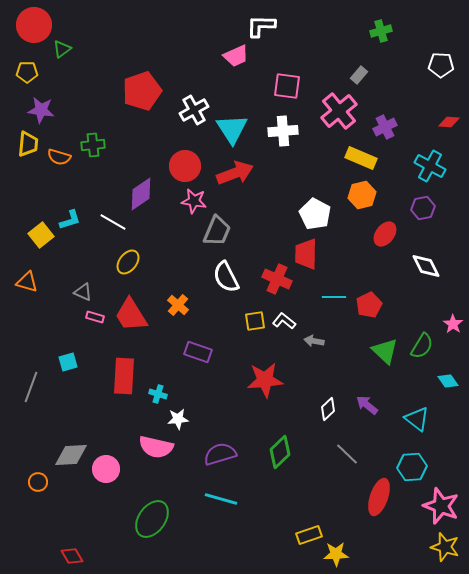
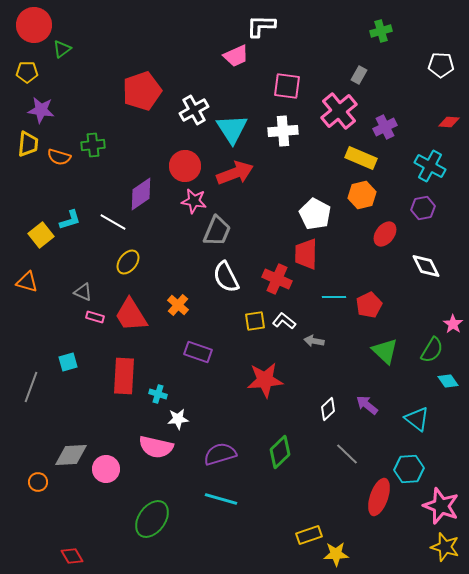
gray rectangle at (359, 75): rotated 12 degrees counterclockwise
green semicircle at (422, 346): moved 10 px right, 4 px down
cyan hexagon at (412, 467): moved 3 px left, 2 px down
